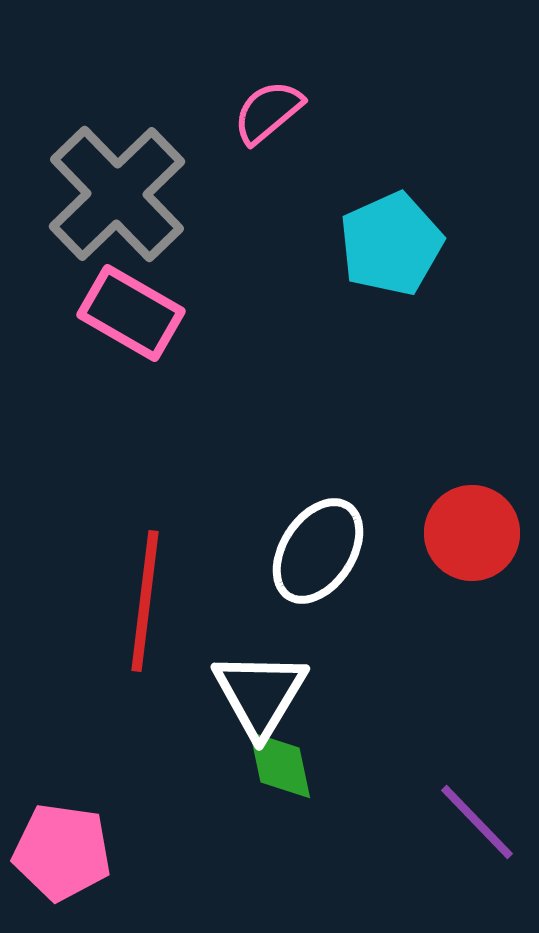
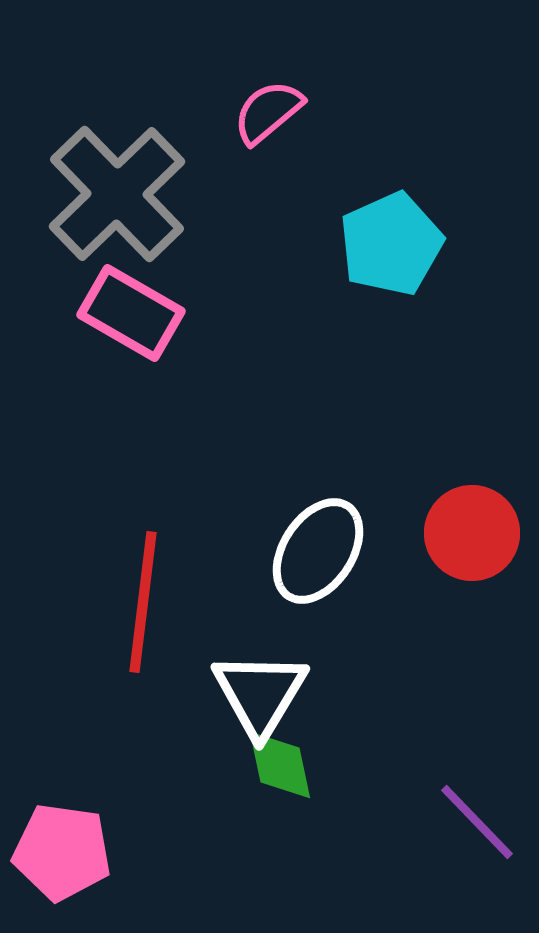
red line: moved 2 px left, 1 px down
